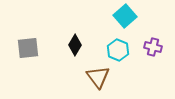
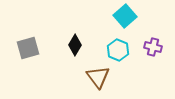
gray square: rotated 10 degrees counterclockwise
